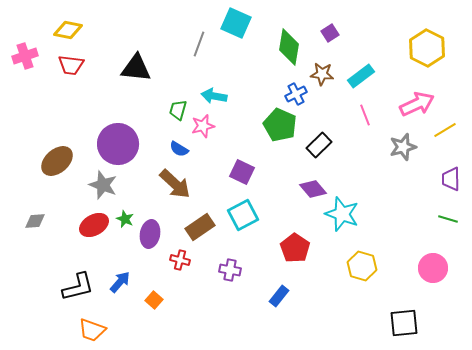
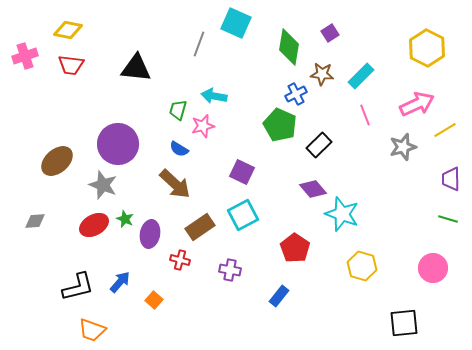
cyan rectangle at (361, 76): rotated 8 degrees counterclockwise
